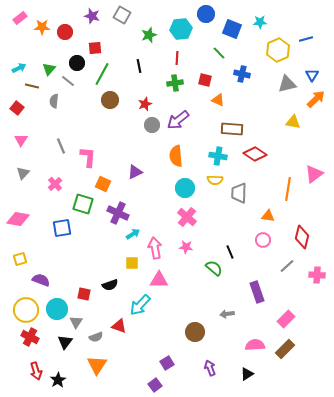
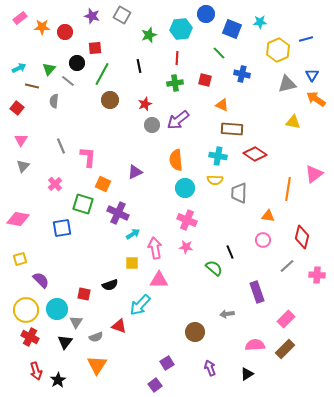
orange arrow at (316, 99): rotated 102 degrees counterclockwise
orange triangle at (218, 100): moved 4 px right, 5 px down
orange semicircle at (176, 156): moved 4 px down
gray triangle at (23, 173): moved 7 px up
pink cross at (187, 217): moved 3 px down; rotated 18 degrees counterclockwise
purple semicircle at (41, 280): rotated 24 degrees clockwise
